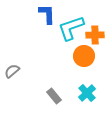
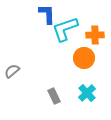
cyan L-shape: moved 6 px left, 1 px down
orange circle: moved 2 px down
gray rectangle: rotated 14 degrees clockwise
